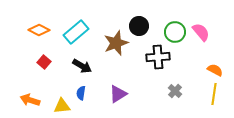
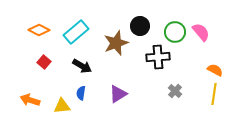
black circle: moved 1 px right
